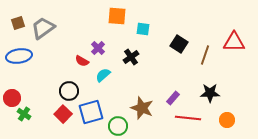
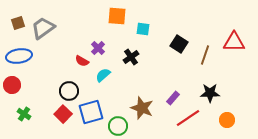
red circle: moved 13 px up
red line: rotated 40 degrees counterclockwise
